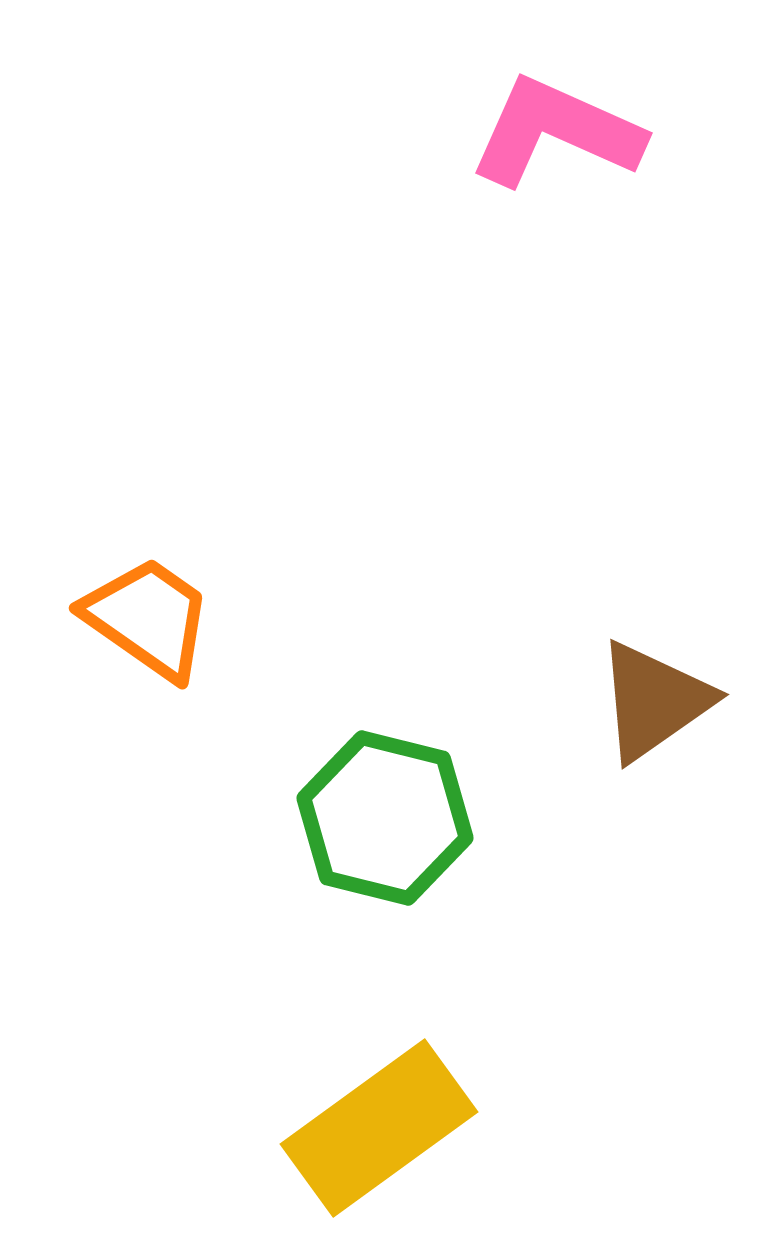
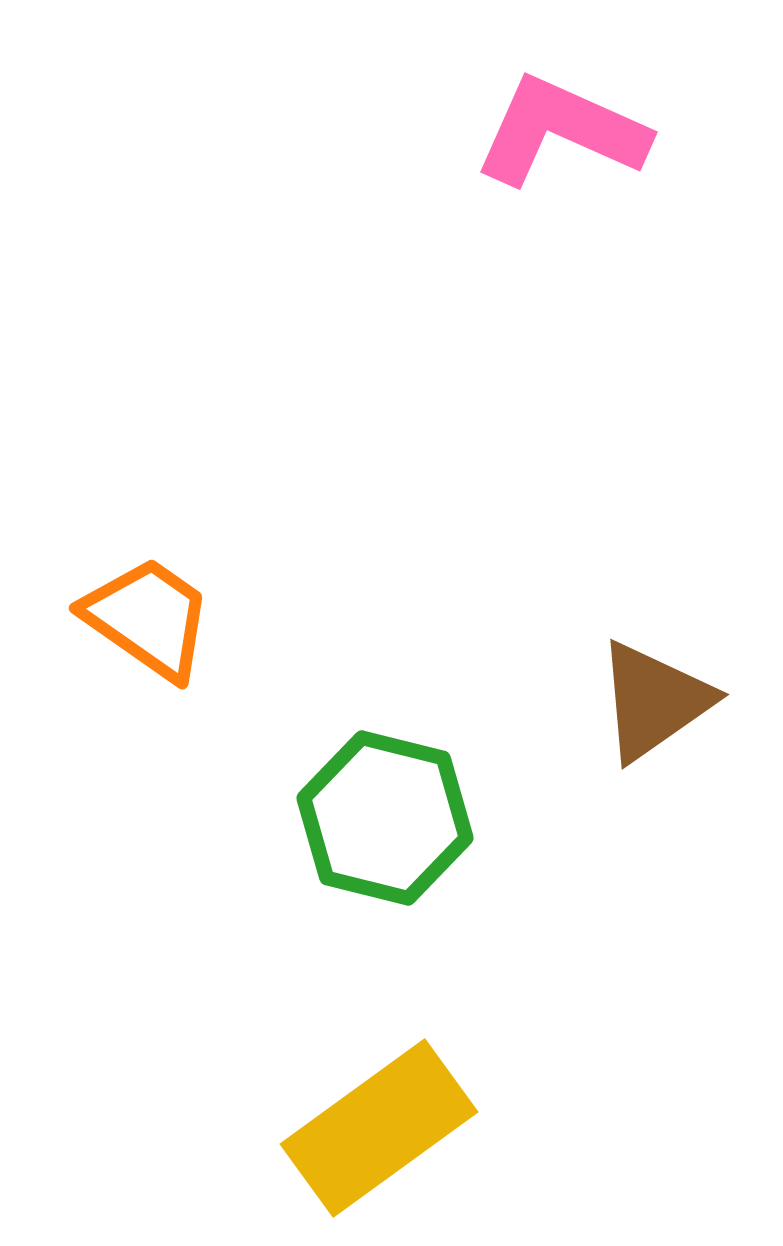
pink L-shape: moved 5 px right, 1 px up
